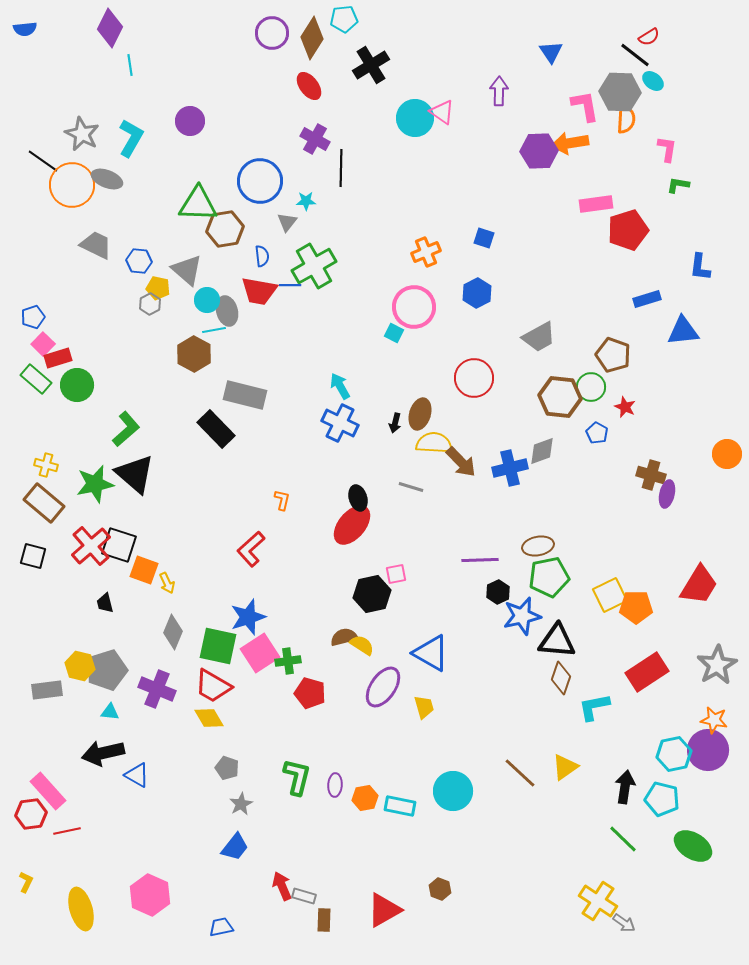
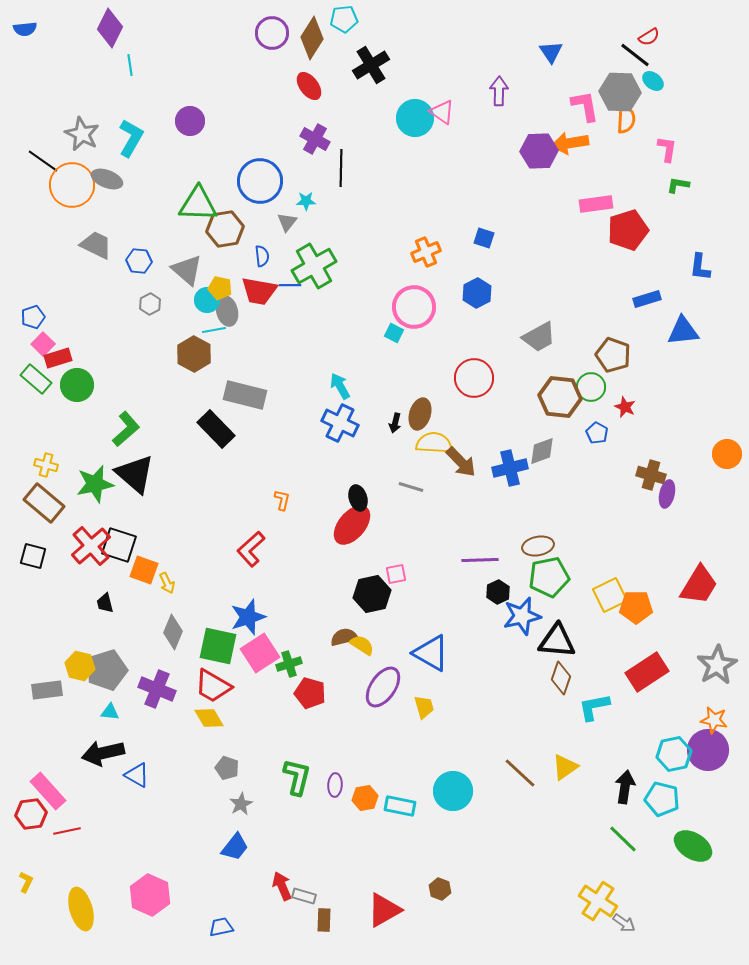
yellow pentagon at (158, 288): moved 62 px right
green cross at (288, 661): moved 1 px right, 3 px down; rotated 10 degrees counterclockwise
